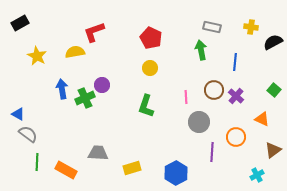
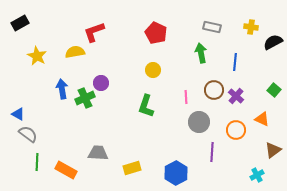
red pentagon: moved 5 px right, 5 px up
green arrow: moved 3 px down
yellow circle: moved 3 px right, 2 px down
purple circle: moved 1 px left, 2 px up
orange circle: moved 7 px up
